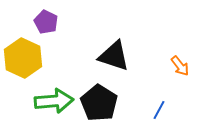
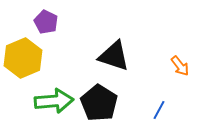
yellow hexagon: rotated 12 degrees clockwise
